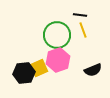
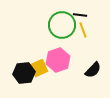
green circle: moved 5 px right, 10 px up
black semicircle: rotated 24 degrees counterclockwise
